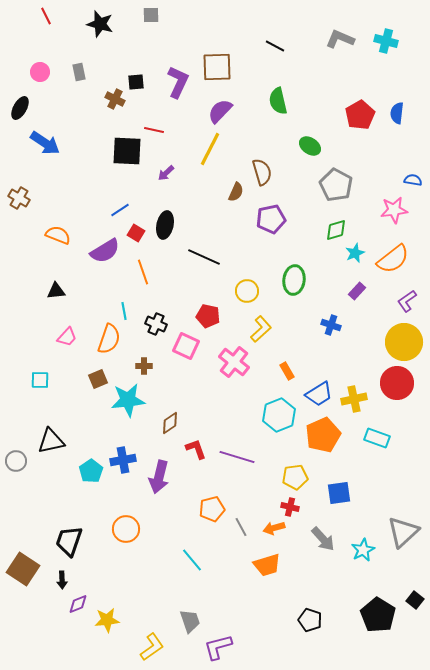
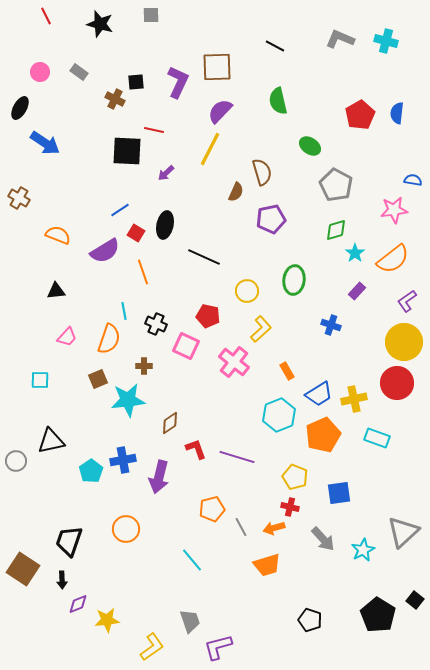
gray rectangle at (79, 72): rotated 42 degrees counterclockwise
cyan star at (355, 253): rotated 12 degrees counterclockwise
yellow pentagon at (295, 477): rotated 30 degrees clockwise
